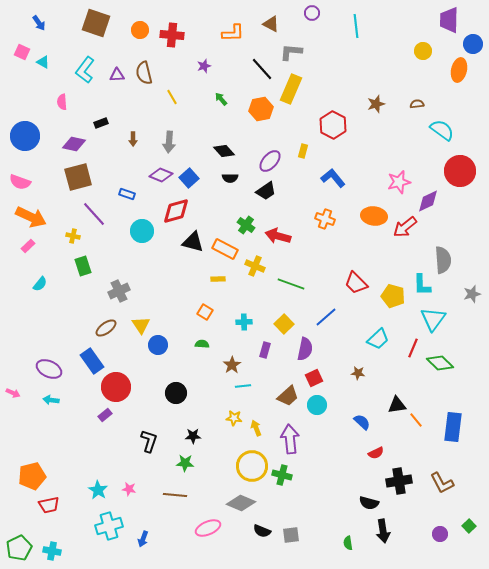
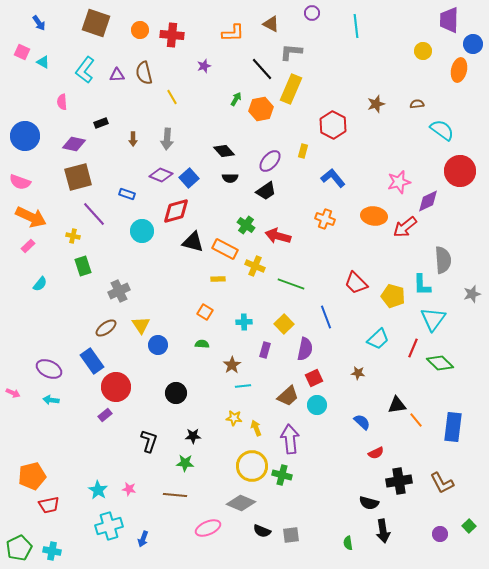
green arrow at (221, 99): moved 15 px right; rotated 72 degrees clockwise
gray arrow at (169, 142): moved 2 px left, 3 px up
blue line at (326, 317): rotated 70 degrees counterclockwise
